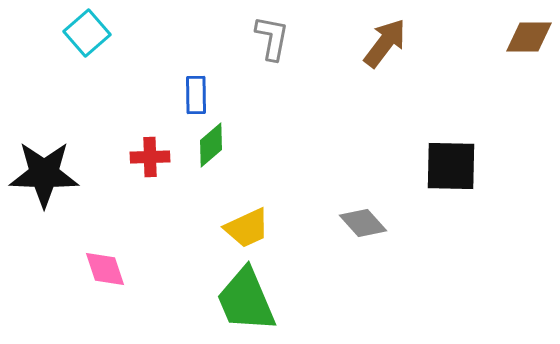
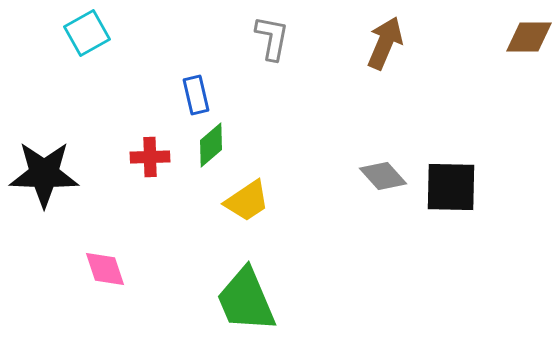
cyan square: rotated 12 degrees clockwise
brown arrow: rotated 14 degrees counterclockwise
blue rectangle: rotated 12 degrees counterclockwise
black square: moved 21 px down
gray diamond: moved 20 px right, 47 px up
yellow trapezoid: moved 27 px up; rotated 9 degrees counterclockwise
